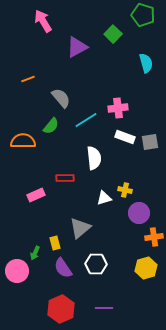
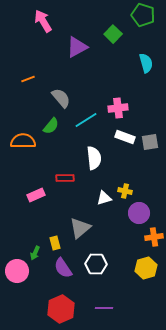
yellow cross: moved 1 px down
